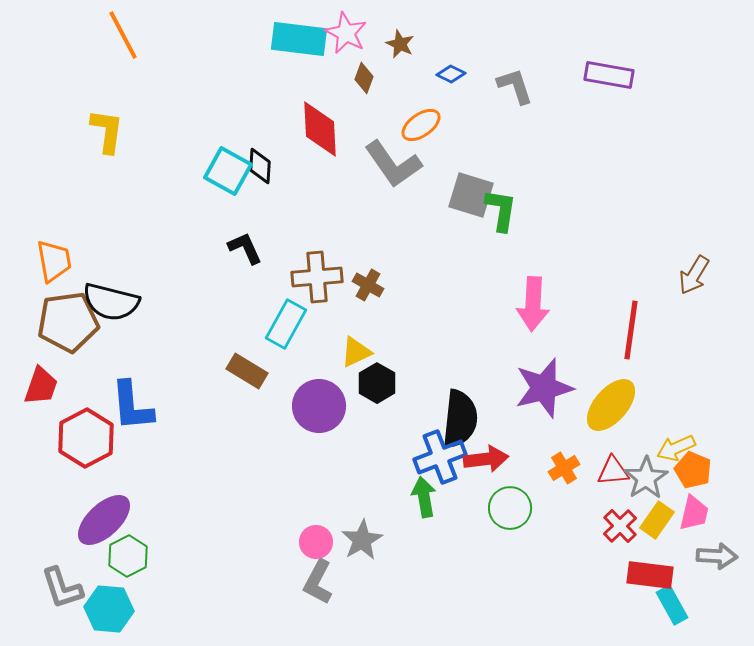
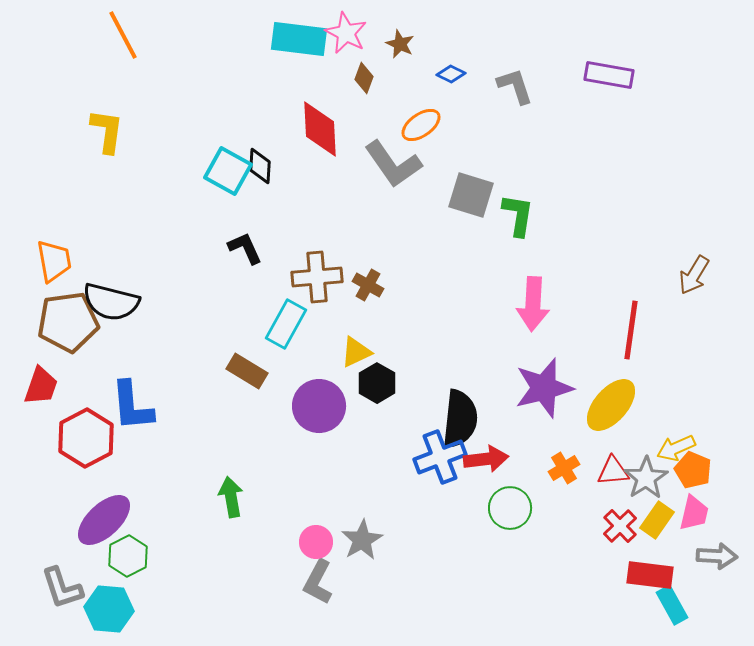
green L-shape at (501, 210): moved 17 px right, 5 px down
green arrow at (424, 497): moved 193 px left
